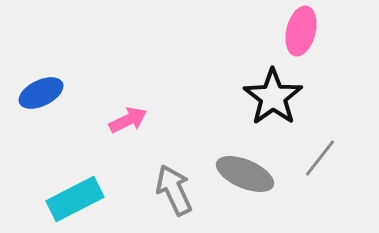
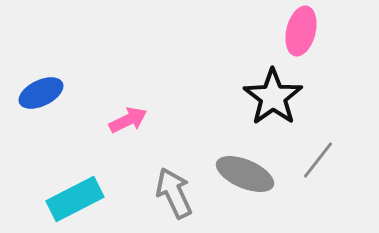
gray line: moved 2 px left, 2 px down
gray arrow: moved 3 px down
